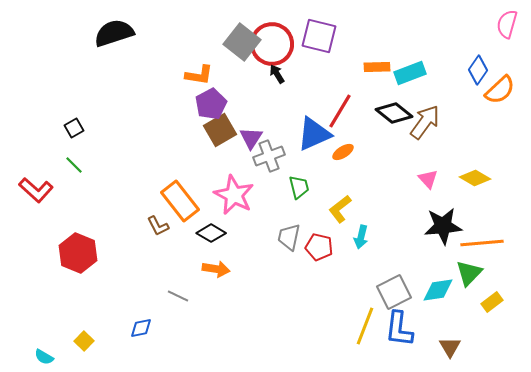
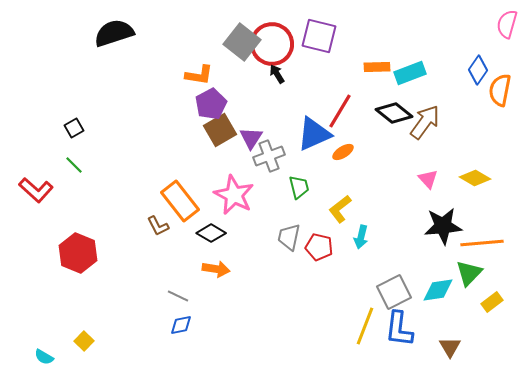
orange semicircle at (500, 90): rotated 144 degrees clockwise
blue diamond at (141, 328): moved 40 px right, 3 px up
